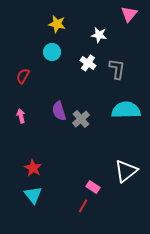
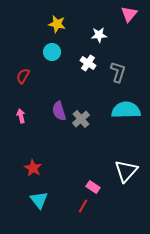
white star: rotated 14 degrees counterclockwise
gray L-shape: moved 1 px right, 3 px down; rotated 10 degrees clockwise
white triangle: rotated 10 degrees counterclockwise
cyan triangle: moved 6 px right, 5 px down
